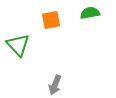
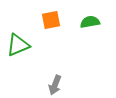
green semicircle: moved 9 px down
green triangle: rotated 50 degrees clockwise
